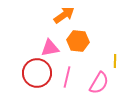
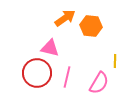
orange arrow: moved 1 px right, 3 px down
orange hexagon: moved 13 px right, 15 px up
pink triangle: rotated 24 degrees clockwise
